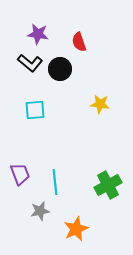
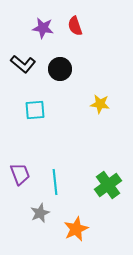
purple star: moved 5 px right, 6 px up
red semicircle: moved 4 px left, 16 px up
black L-shape: moved 7 px left, 1 px down
green cross: rotated 8 degrees counterclockwise
gray star: moved 2 px down; rotated 12 degrees counterclockwise
